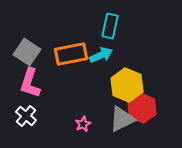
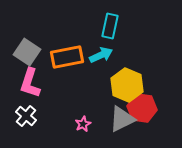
orange rectangle: moved 4 px left, 3 px down
red hexagon: rotated 16 degrees counterclockwise
